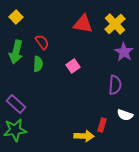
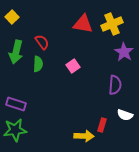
yellow square: moved 4 px left
yellow cross: moved 3 px left; rotated 20 degrees clockwise
purple rectangle: rotated 24 degrees counterclockwise
